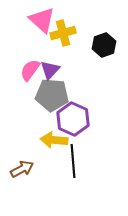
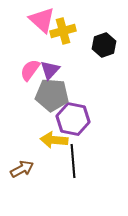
yellow cross: moved 2 px up
purple hexagon: rotated 12 degrees counterclockwise
